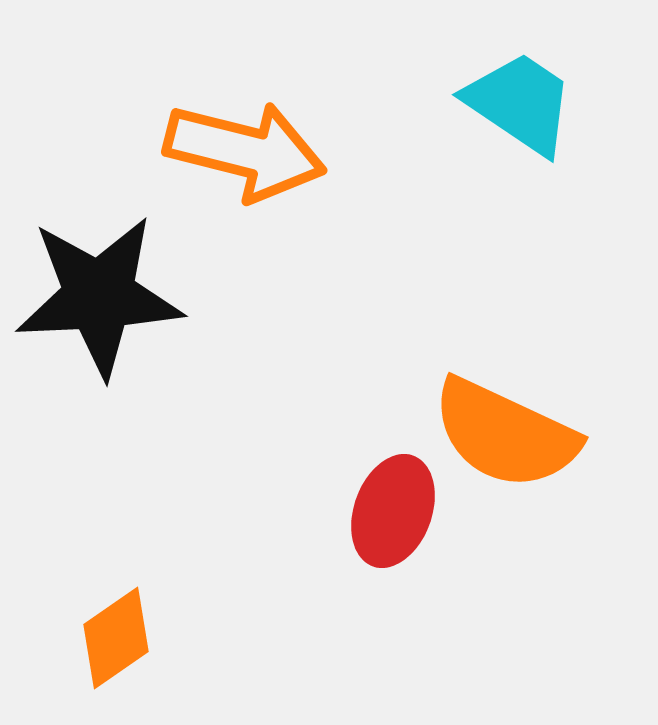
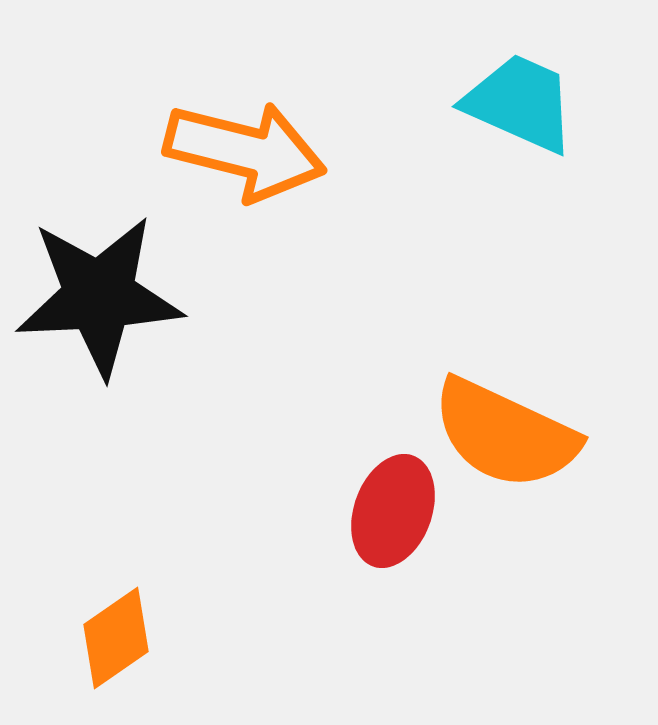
cyan trapezoid: rotated 10 degrees counterclockwise
